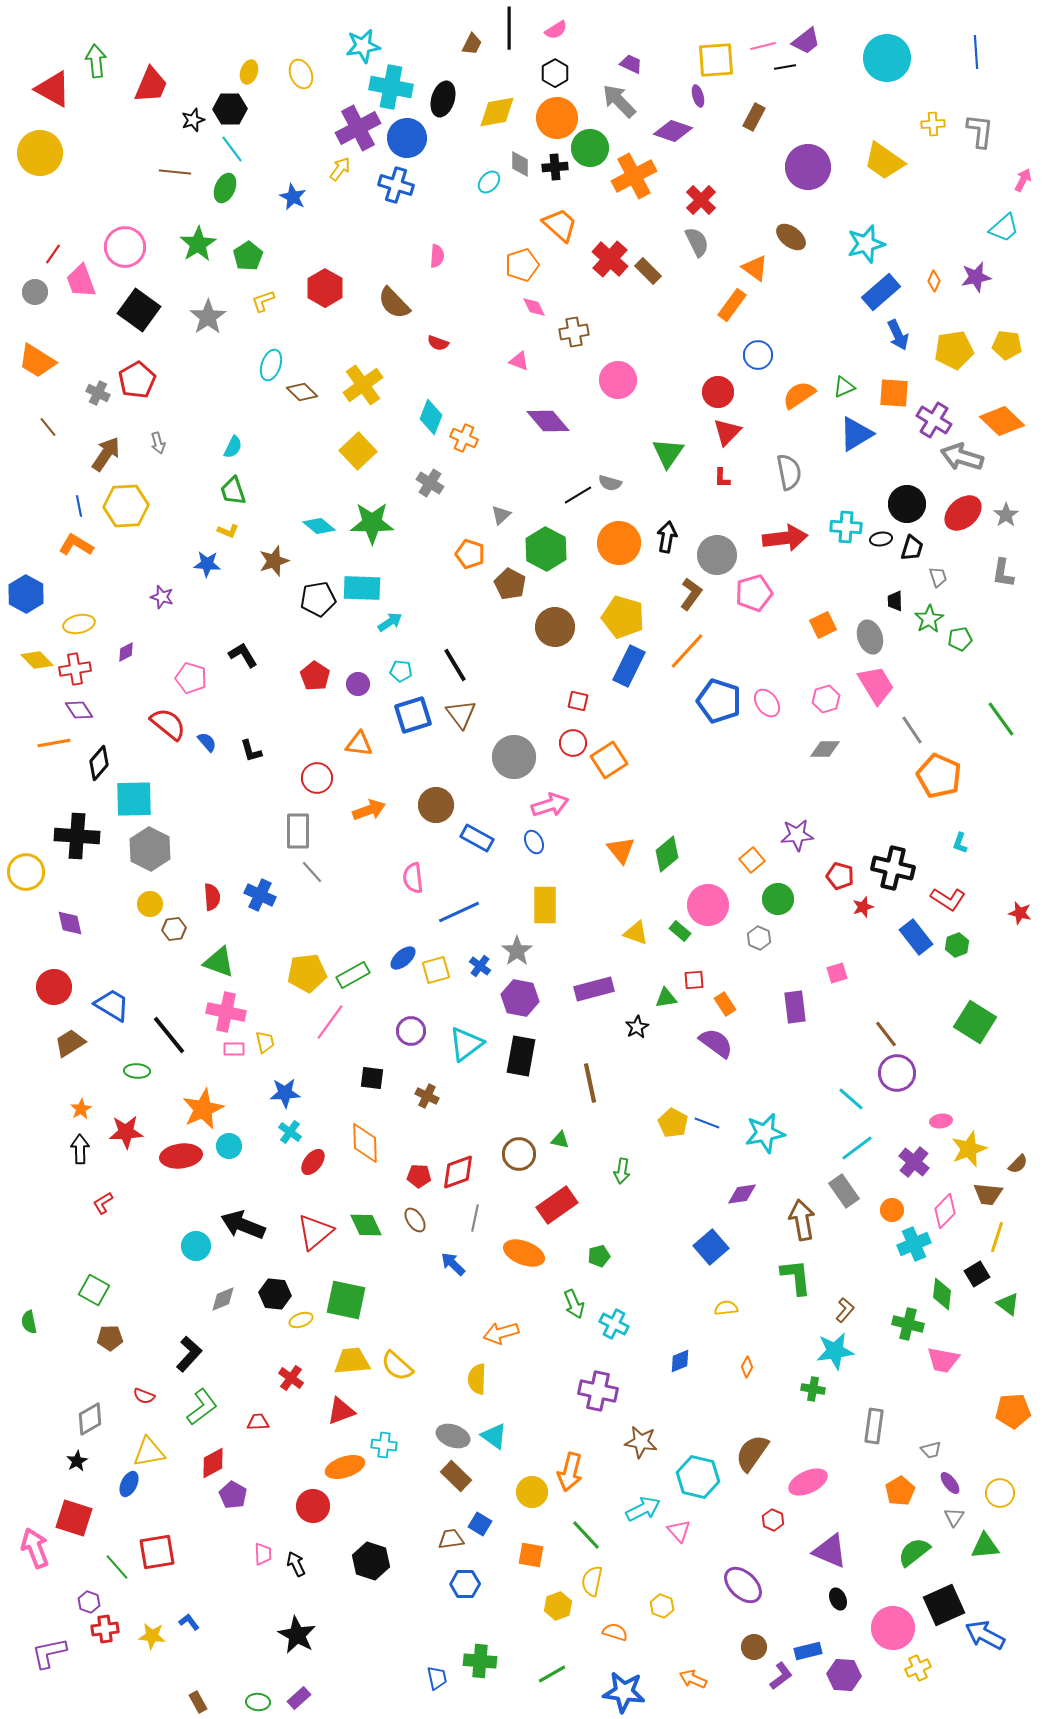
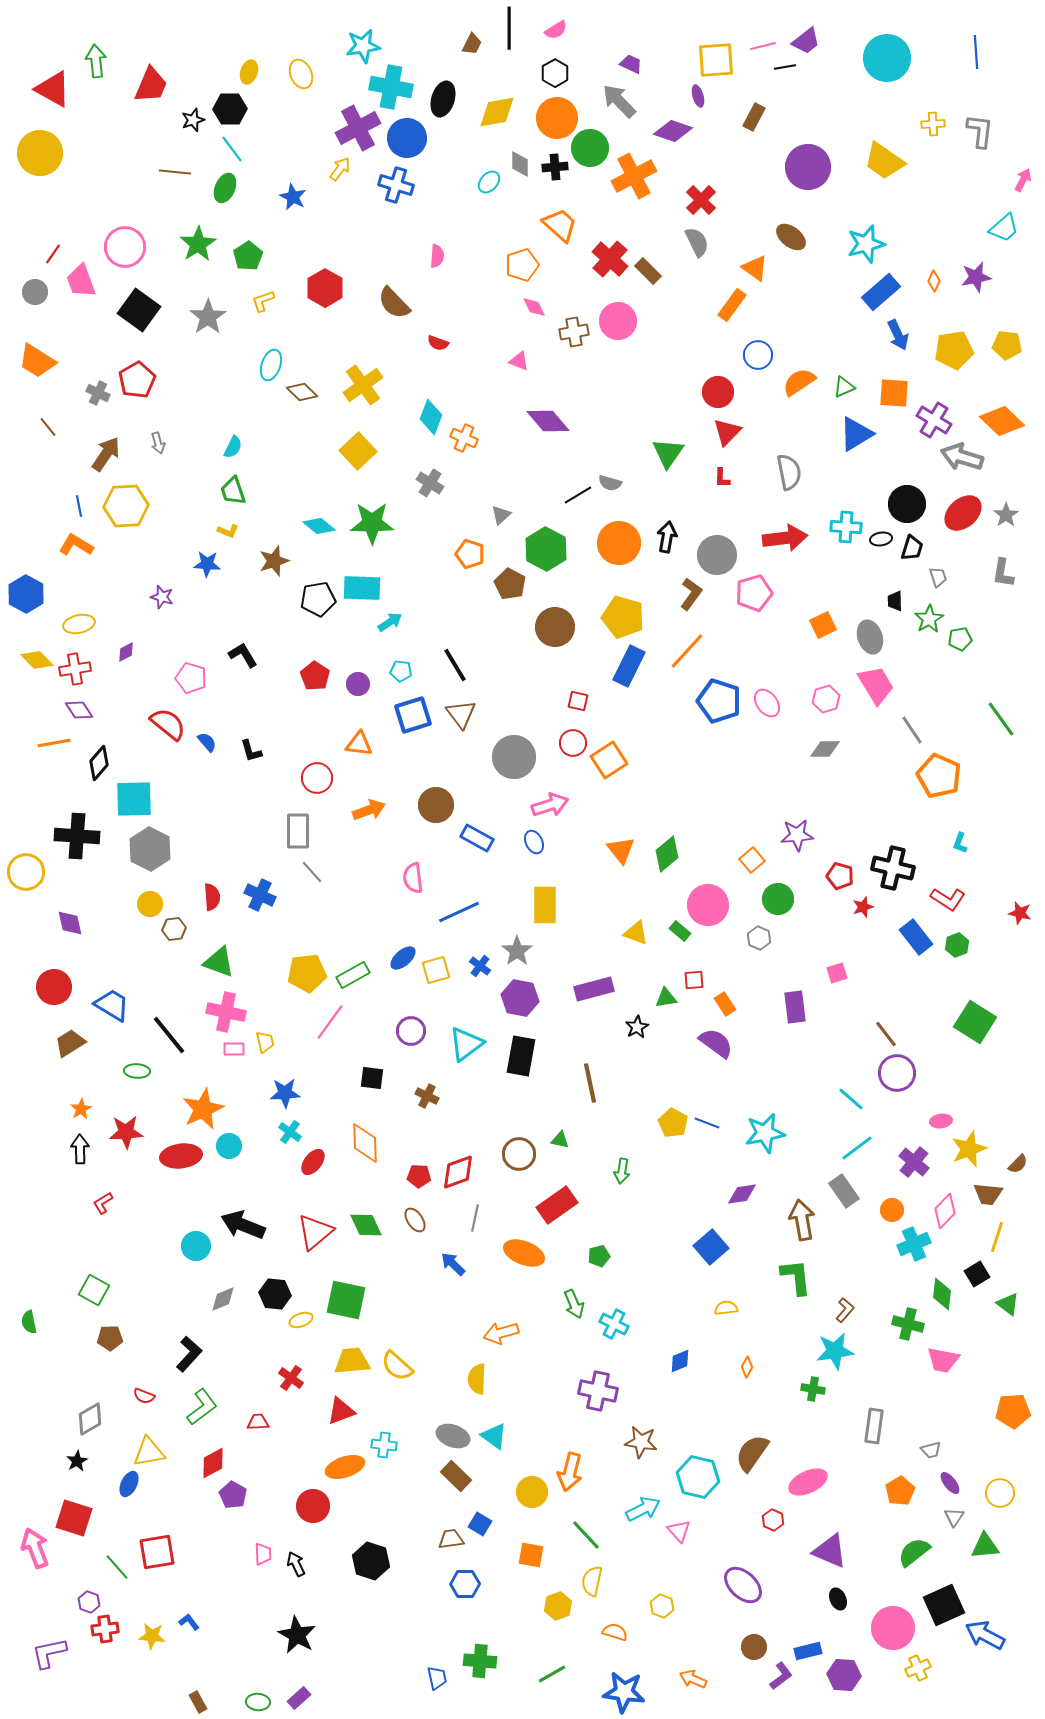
pink circle at (618, 380): moved 59 px up
orange semicircle at (799, 395): moved 13 px up
